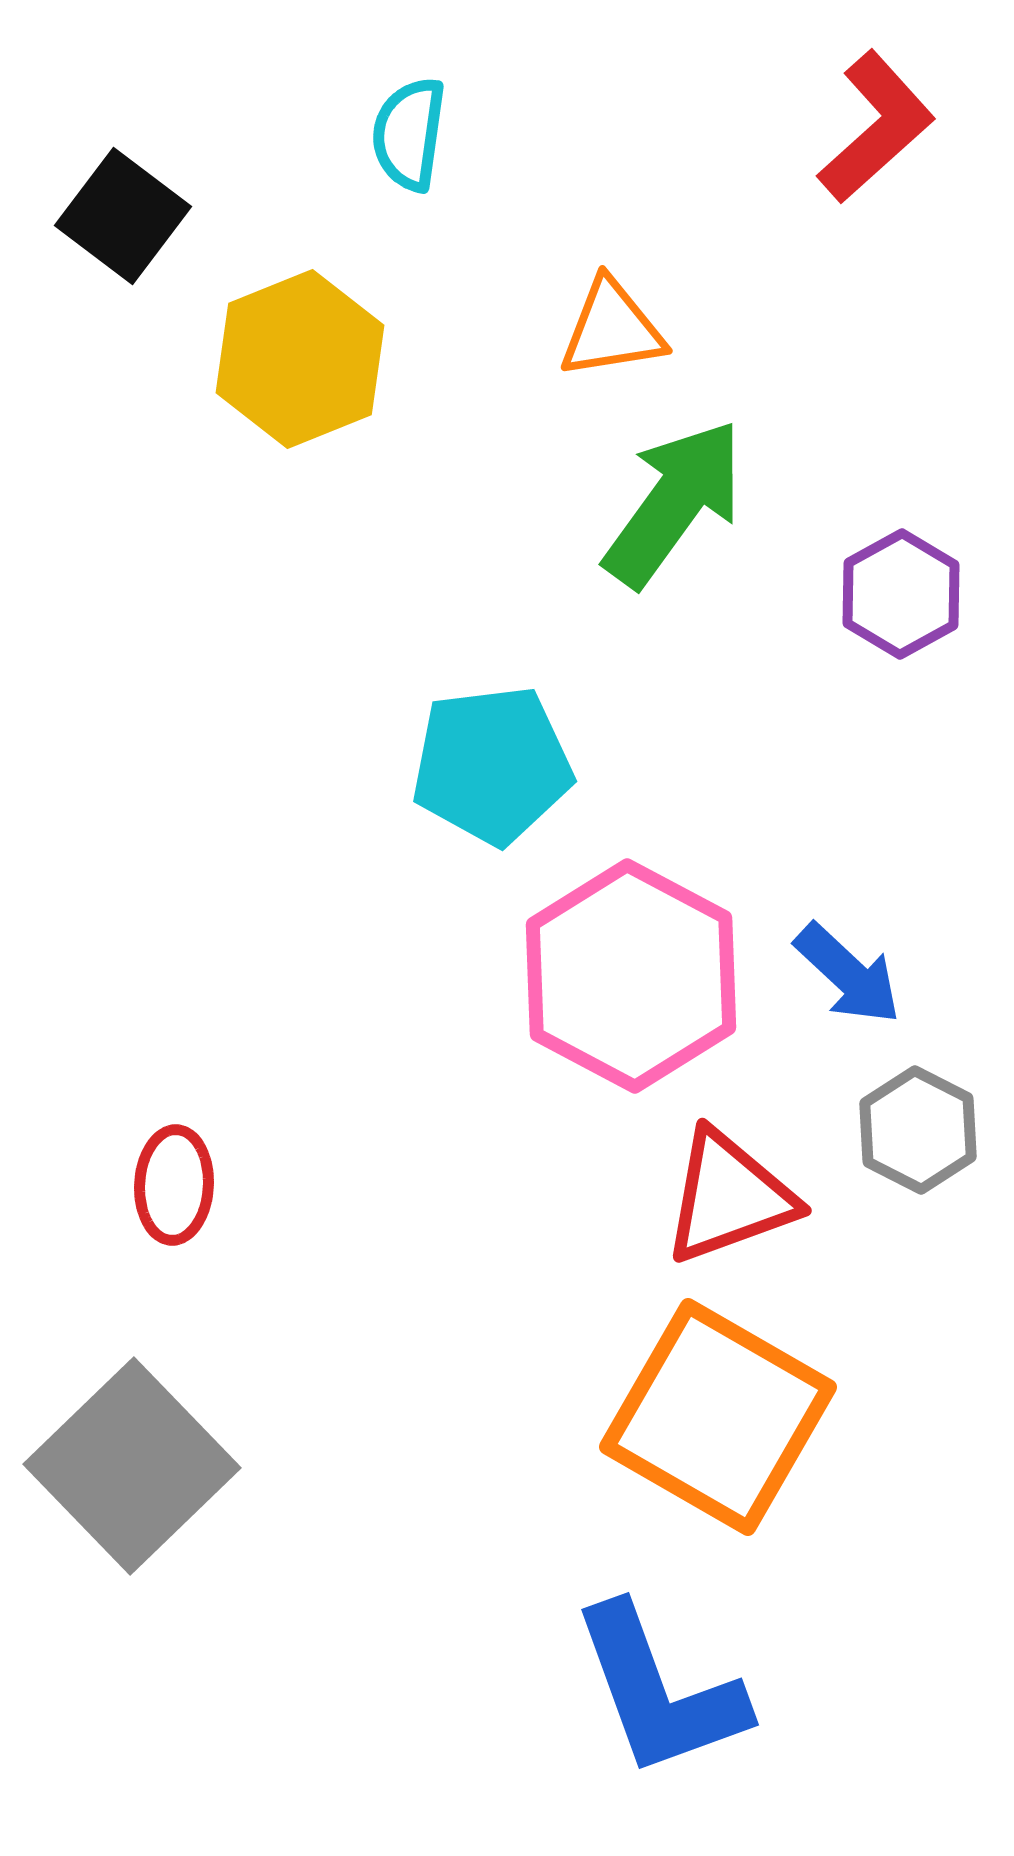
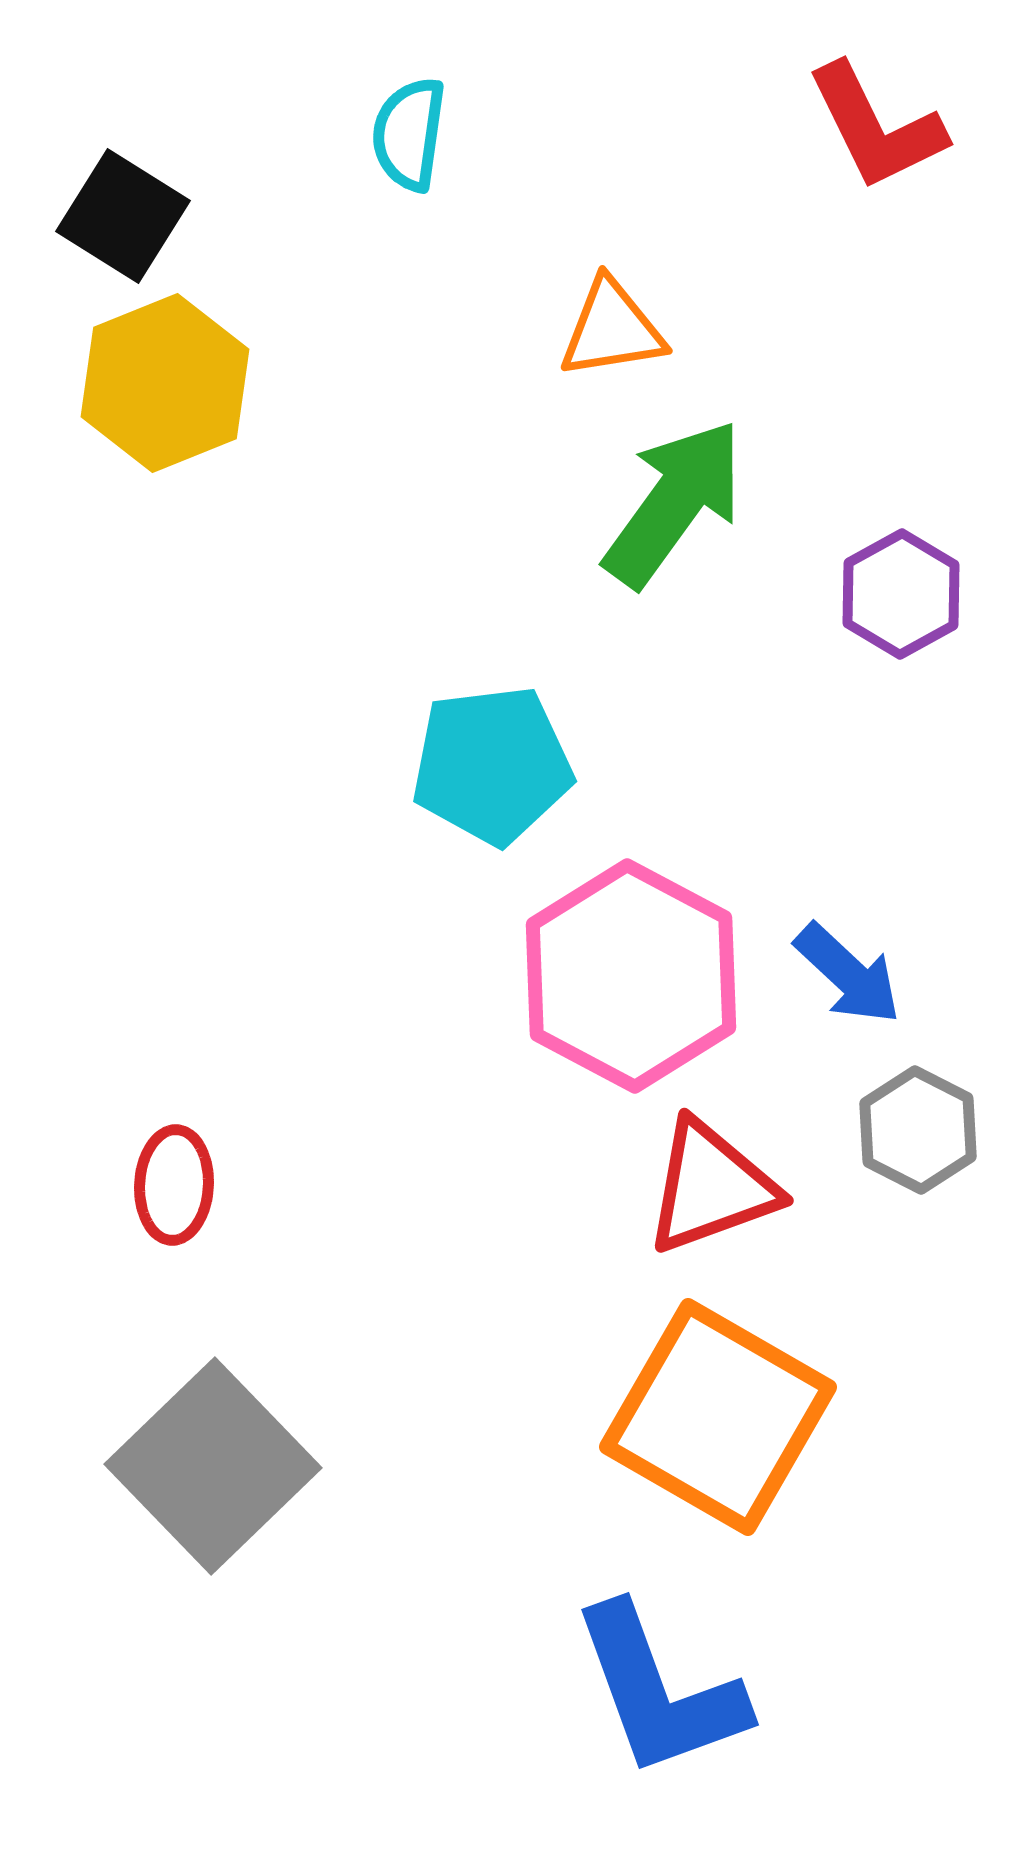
red L-shape: rotated 106 degrees clockwise
black square: rotated 5 degrees counterclockwise
yellow hexagon: moved 135 px left, 24 px down
red triangle: moved 18 px left, 10 px up
gray square: moved 81 px right
